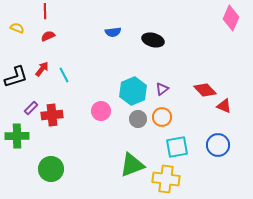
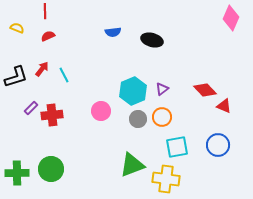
black ellipse: moved 1 px left
green cross: moved 37 px down
